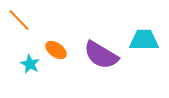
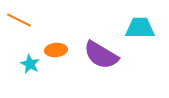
orange line: rotated 20 degrees counterclockwise
cyan trapezoid: moved 4 px left, 12 px up
orange ellipse: rotated 40 degrees counterclockwise
